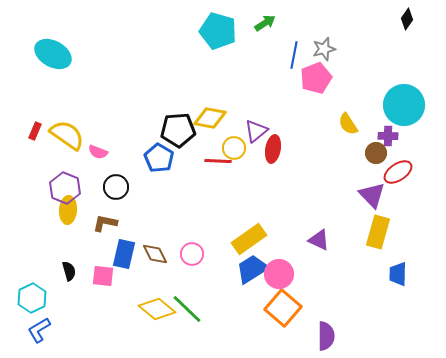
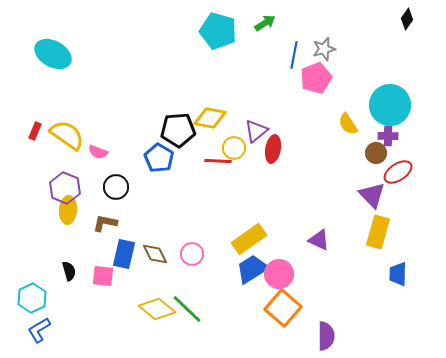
cyan circle at (404, 105): moved 14 px left
